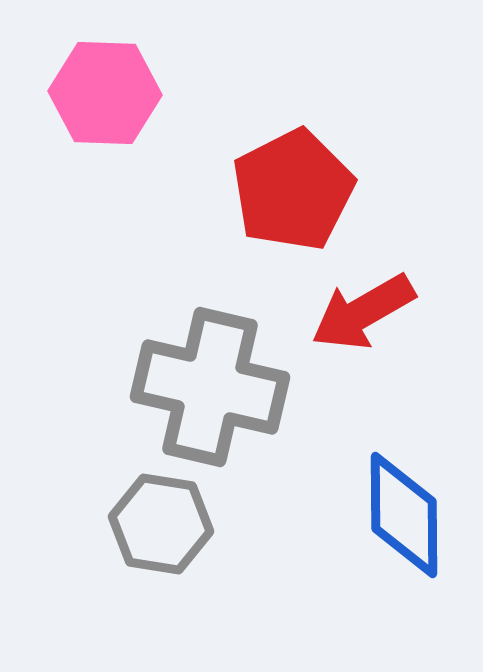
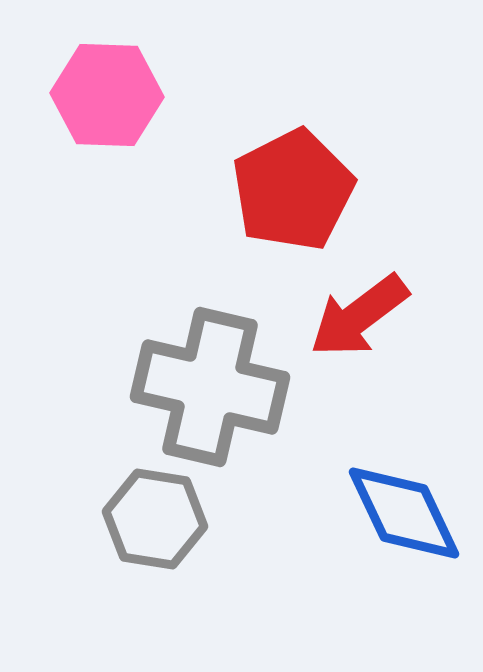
pink hexagon: moved 2 px right, 2 px down
red arrow: moved 4 px left, 4 px down; rotated 7 degrees counterclockwise
blue diamond: moved 2 px up; rotated 25 degrees counterclockwise
gray hexagon: moved 6 px left, 5 px up
